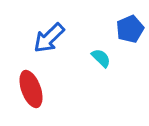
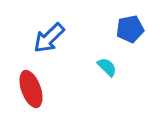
blue pentagon: rotated 12 degrees clockwise
cyan semicircle: moved 6 px right, 9 px down
